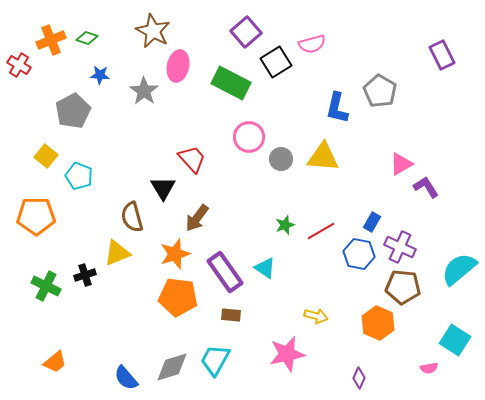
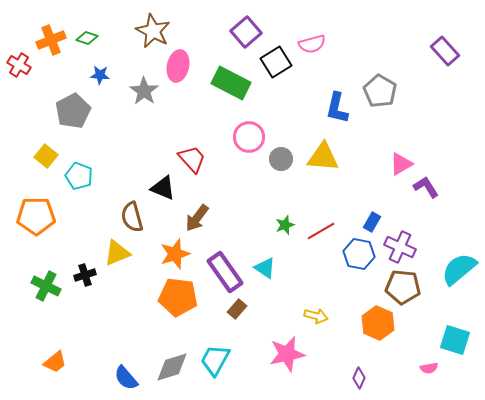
purple rectangle at (442, 55): moved 3 px right, 4 px up; rotated 16 degrees counterclockwise
black triangle at (163, 188): rotated 36 degrees counterclockwise
brown rectangle at (231, 315): moved 6 px right, 6 px up; rotated 54 degrees counterclockwise
cyan square at (455, 340): rotated 16 degrees counterclockwise
